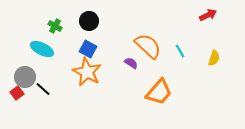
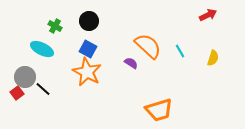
yellow semicircle: moved 1 px left
orange trapezoid: moved 18 px down; rotated 32 degrees clockwise
